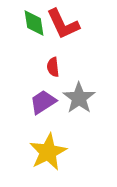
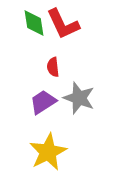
gray star: rotated 16 degrees counterclockwise
